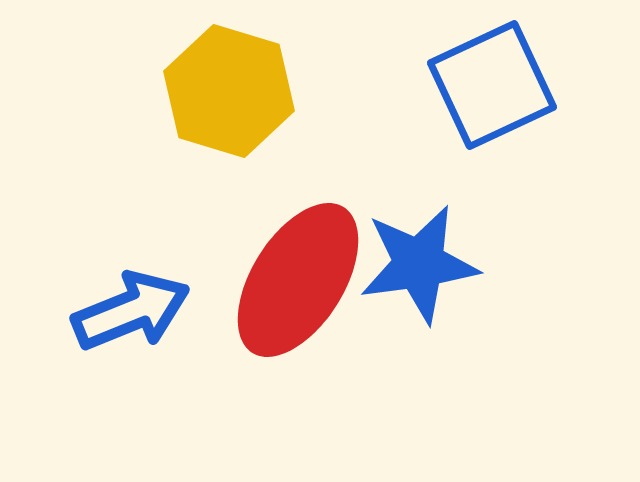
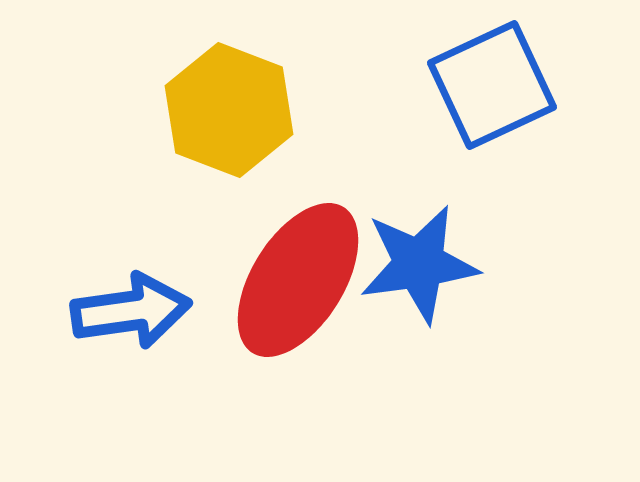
yellow hexagon: moved 19 px down; rotated 4 degrees clockwise
blue arrow: rotated 14 degrees clockwise
